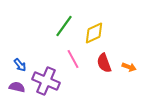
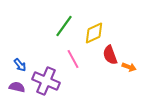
red semicircle: moved 6 px right, 8 px up
